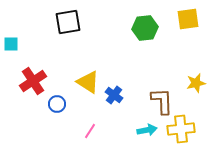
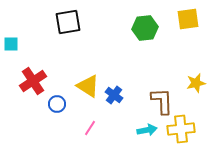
yellow triangle: moved 4 px down
pink line: moved 3 px up
